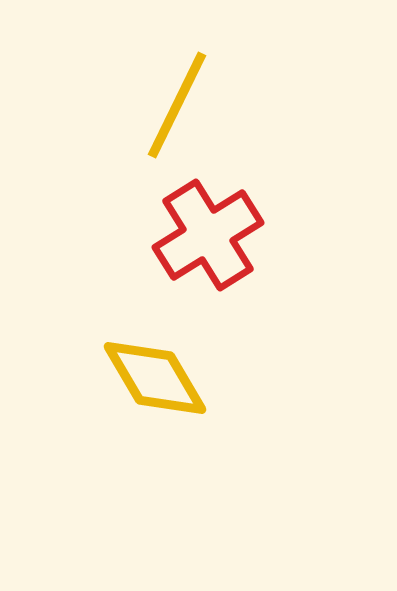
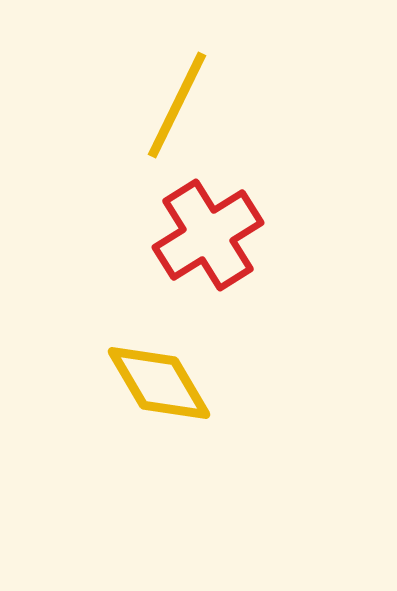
yellow diamond: moved 4 px right, 5 px down
